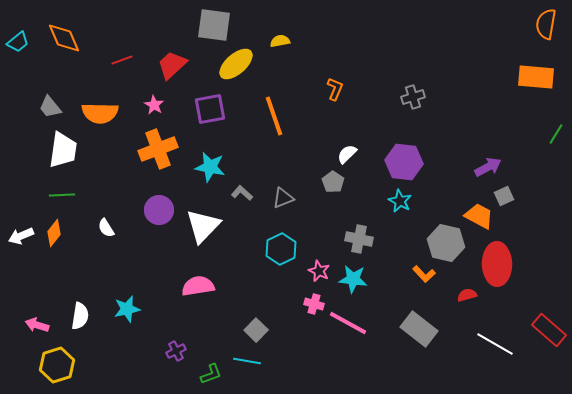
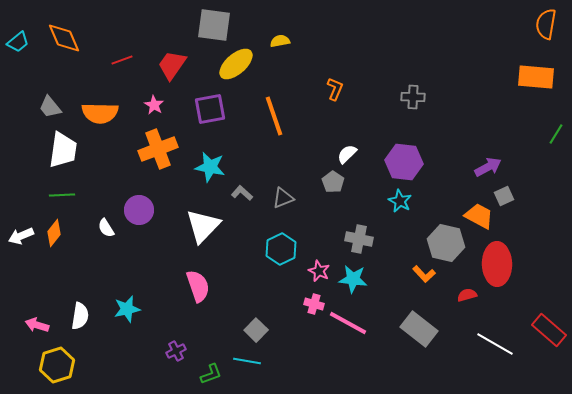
red trapezoid at (172, 65): rotated 12 degrees counterclockwise
gray cross at (413, 97): rotated 20 degrees clockwise
purple circle at (159, 210): moved 20 px left
pink semicircle at (198, 286): rotated 80 degrees clockwise
